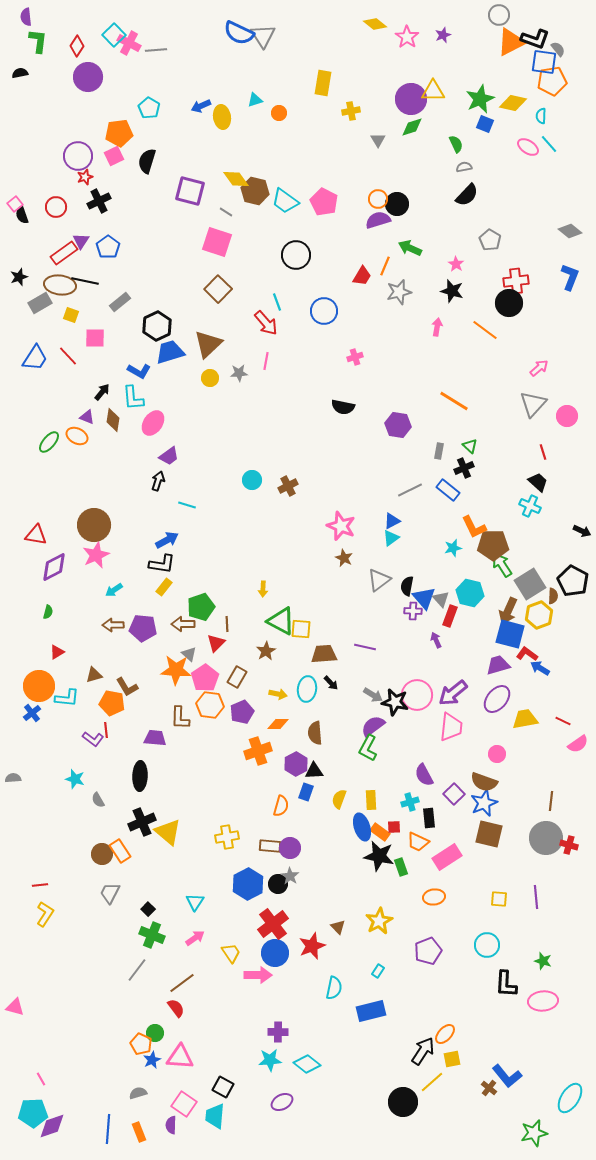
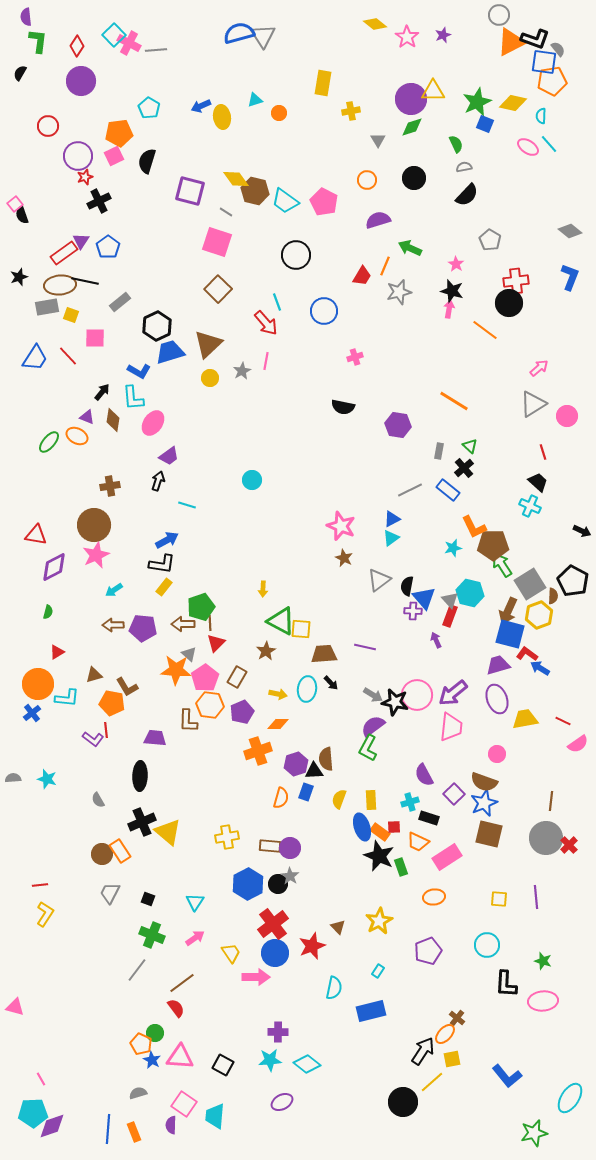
blue semicircle at (239, 33): rotated 140 degrees clockwise
black semicircle at (20, 73): rotated 49 degrees counterclockwise
purple circle at (88, 77): moved 7 px left, 4 px down
green star at (480, 99): moved 3 px left, 3 px down
orange circle at (378, 199): moved 11 px left, 19 px up
black circle at (397, 204): moved 17 px right, 26 px up
red circle at (56, 207): moved 8 px left, 81 px up
brown ellipse at (60, 285): rotated 12 degrees counterclockwise
gray rectangle at (40, 303): moved 7 px right, 4 px down; rotated 20 degrees clockwise
pink arrow at (437, 327): moved 12 px right, 18 px up
gray star at (239, 373): moved 3 px right, 2 px up; rotated 24 degrees counterclockwise
gray triangle at (533, 404): rotated 16 degrees clockwise
black cross at (464, 468): rotated 18 degrees counterclockwise
brown cross at (288, 486): moved 178 px left; rotated 18 degrees clockwise
blue triangle at (392, 521): moved 2 px up
gray triangle at (441, 599): moved 9 px right, 1 px down
brown line at (227, 624): moved 17 px left, 1 px up
orange circle at (39, 686): moved 1 px left, 2 px up
purple ellipse at (497, 699): rotated 60 degrees counterclockwise
brown L-shape at (180, 718): moved 8 px right, 3 px down
brown semicircle at (315, 733): moved 11 px right, 26 px down
purple hexagon at (296, 764): rotated 10 degrees clockwise
cyan star at (75, 779): moved 28 px left
orange semicircle at (281, 806): moved 8 px up
black rectangle at (429, 818): rotated 66 degrees counterclockwise
red cross at (569, 845): rotated 30 degrees clockwise
black star at (379, 856): rotated 12 degrees clockwise
black square at (148, 909): moved 10 px up; rotated 24 degrees counterclockwise
pink arrow at (258, 975): moved 2 px left, 2 px down
blue star at (152, 1060): rotated 18 degrees counterclockwise
black square at (223, 1087): moved 22 px up
brown cross at (489, 1088): moved 32 px left, 70 px up
orange rectangle at (139, 1132): moved 5 px left
